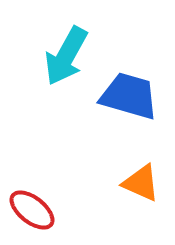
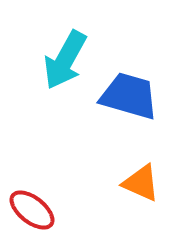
cyan arrow: moved 1 px left, 4 px down
